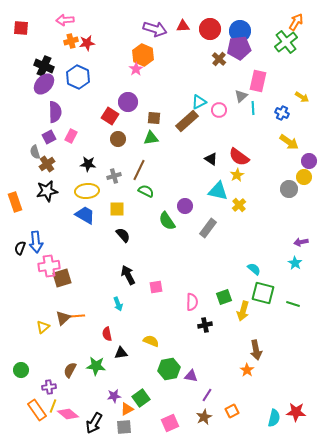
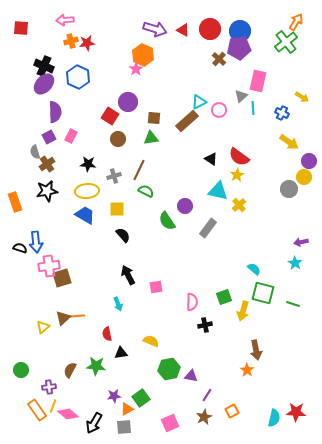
red triangle at (183, 26): moved 4 px down; rotated 32 degrees clockwise
black semicircle at (20, 248): rotated 88 degrees clockwise
